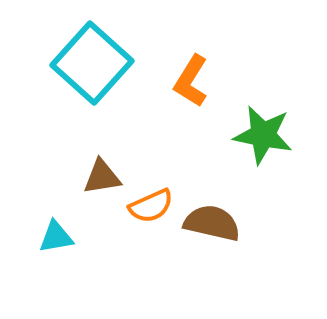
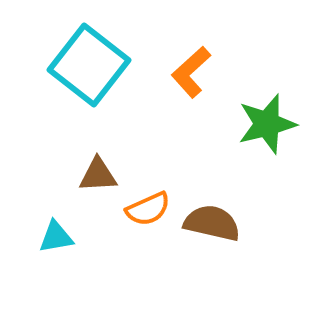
cyan square: moved 3 px left, 2 px down; rotated 4 degrees counterclockwise
orange L-shape: moved 9 px up; rotated 16 degrees clockwise
green star: moved 4 px right, 11 px up; rotated 26 degrees counterclockwise
brown triangle: moved 4 px left, 2 px up; rotated 6 degrees clockwise
orange semicircle: moved 3 px left, 3 px down
